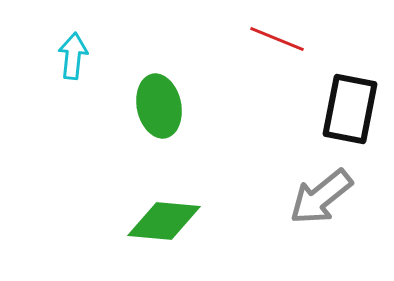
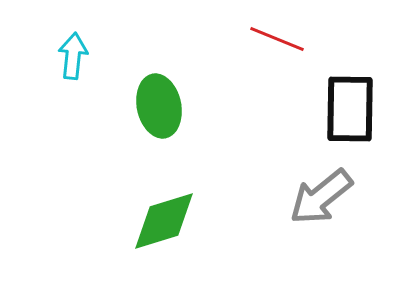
black rectangle: rotated 10 degrees counterclockwise
green diamond: rotated 22 degrees counterclockwise
